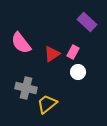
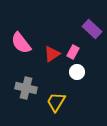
purple rectangle: moved 5 px right, 7 px down
white circle: moved 1 px left
yellow trapezoid: moved 9 px right, 2 px up; rotated 20 degrees counterclockwise
